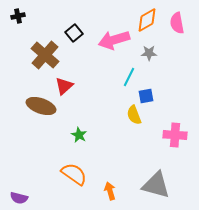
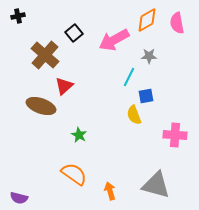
pink arrow: rotated 12 degrees counterclockwise
gray star: moved 3 px down
